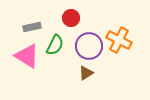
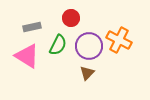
green semicircle: moved 3 px right
brown triangle: moved 1 px right; rotated 14 degrees counterclockwise
